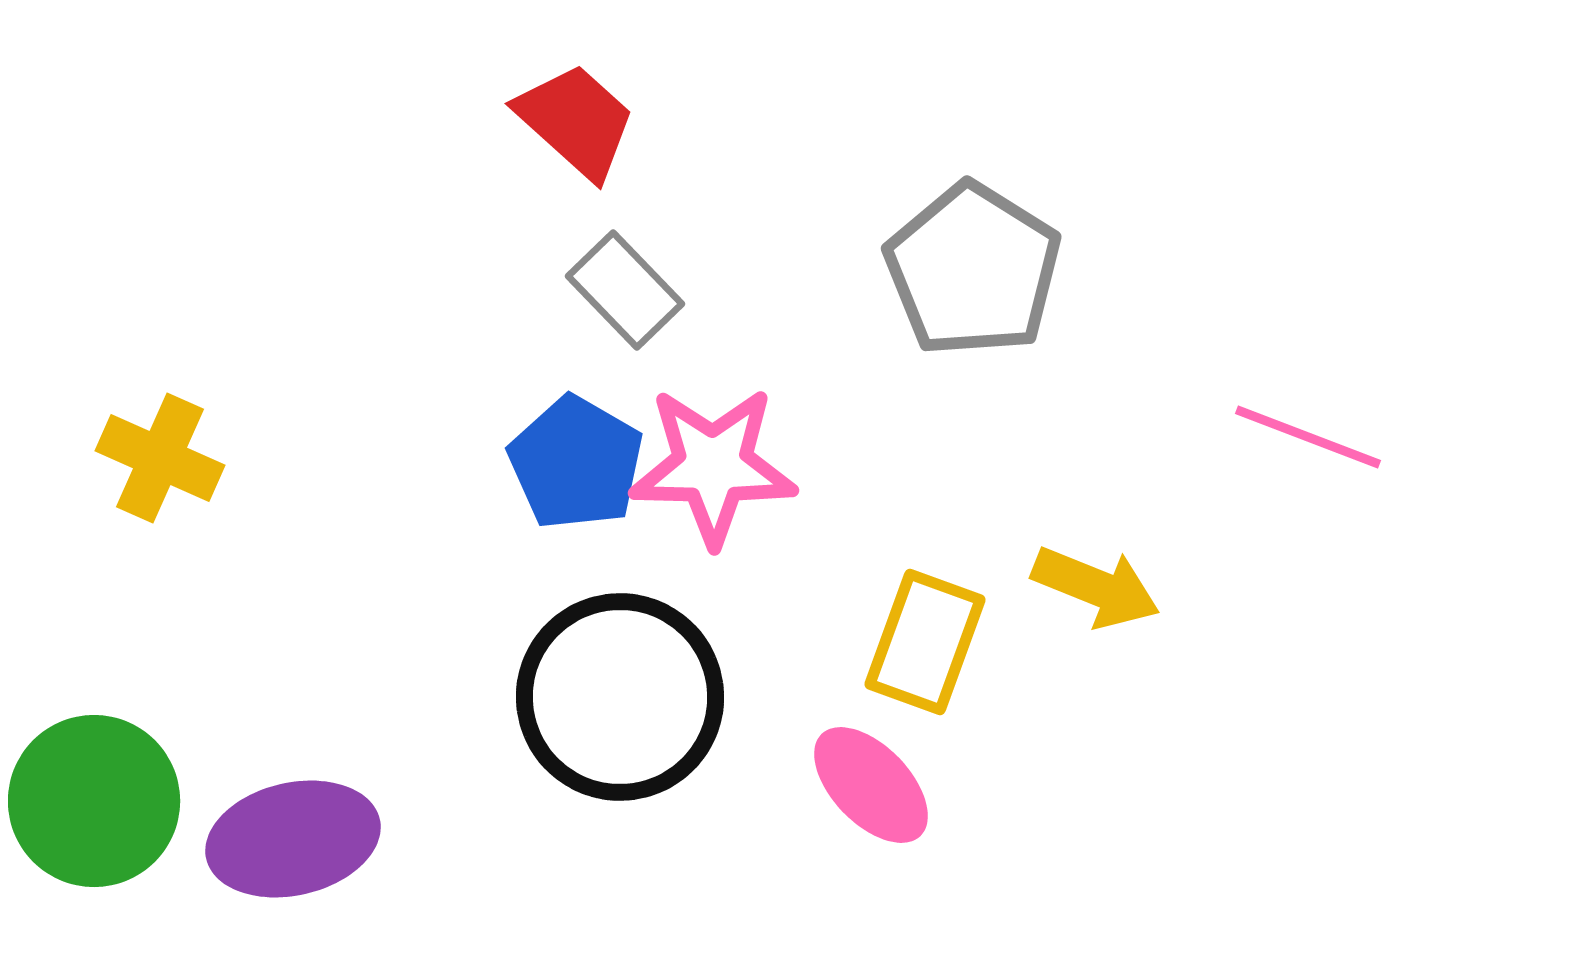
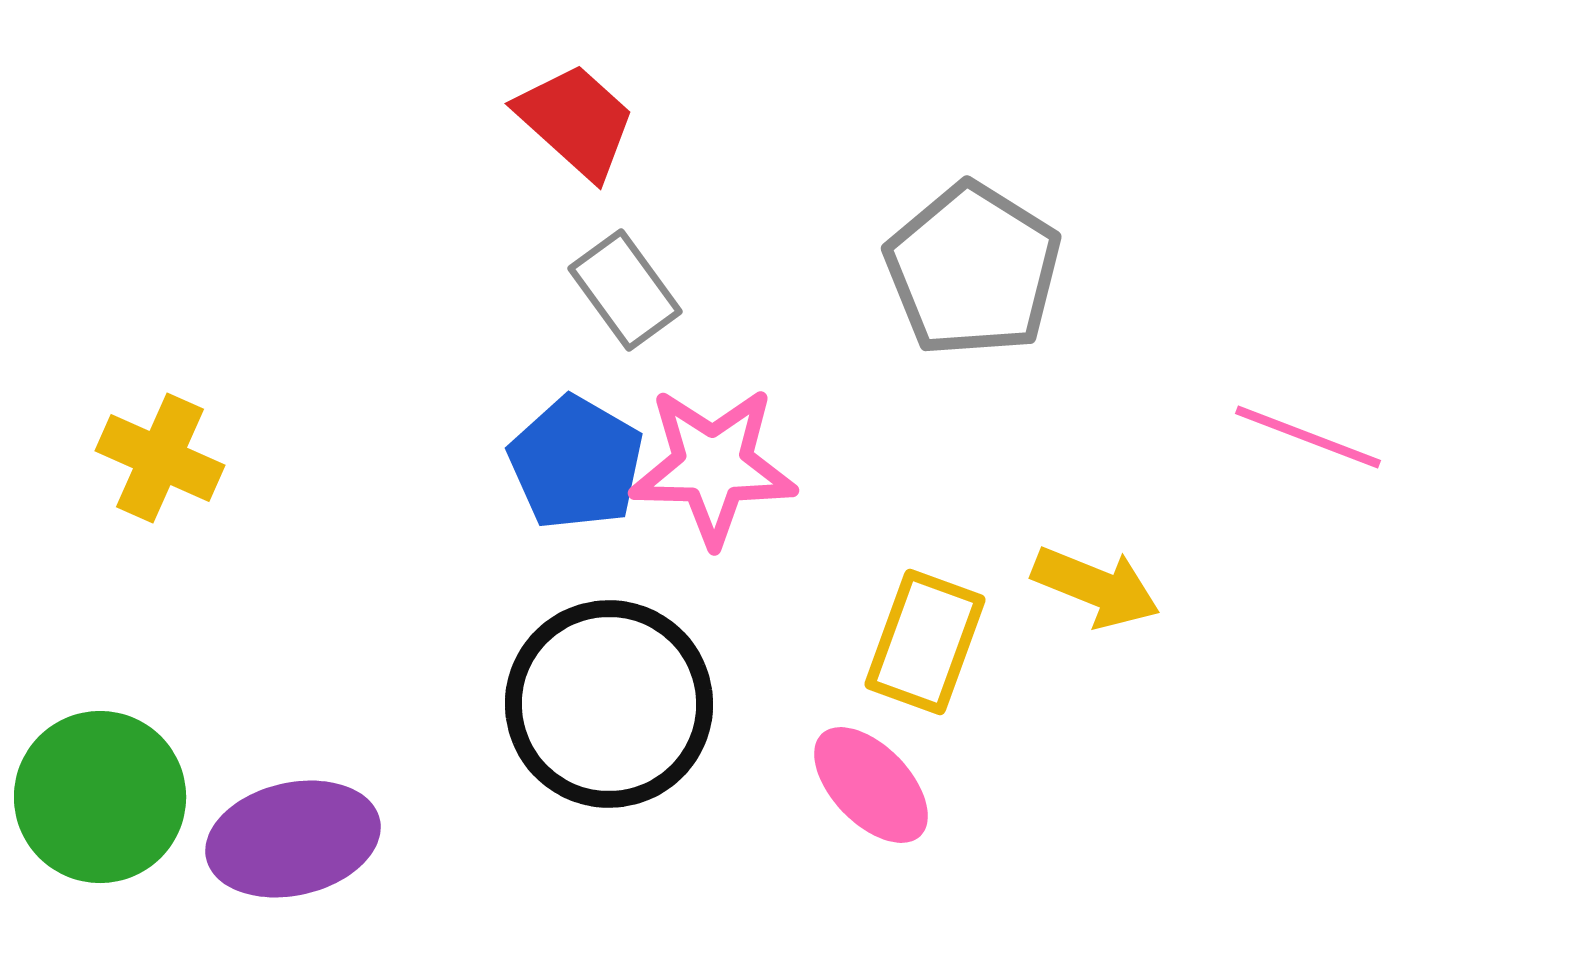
gray rectangle: rotated 8 degrees clockwise
black circle: moved 11 px left, 7 px down
green circle: moved 6 px right, 4 px up
